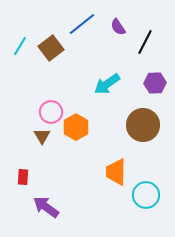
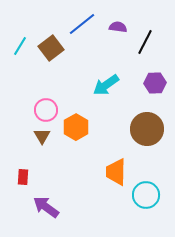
purple semicircle: rotated 132 degrees clockwise
cyan arrow: moved 1 px left, 1 px down
pink circle: moved 5 px left, 2 px up
brown circle: moved 4 px right, 4 px down
